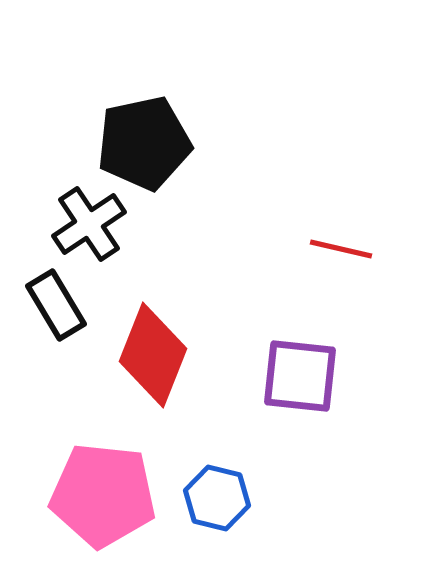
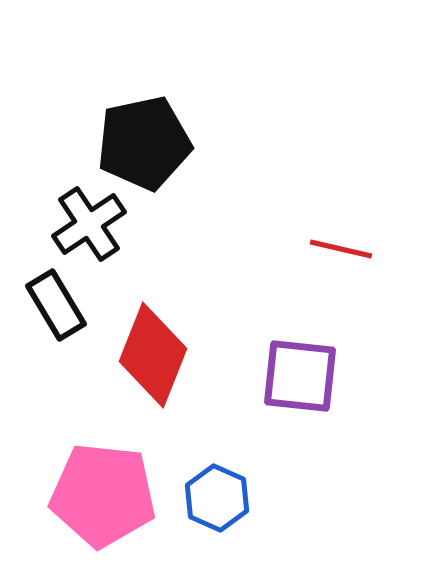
blue hexagon: rotated 10 degrees clockwise
